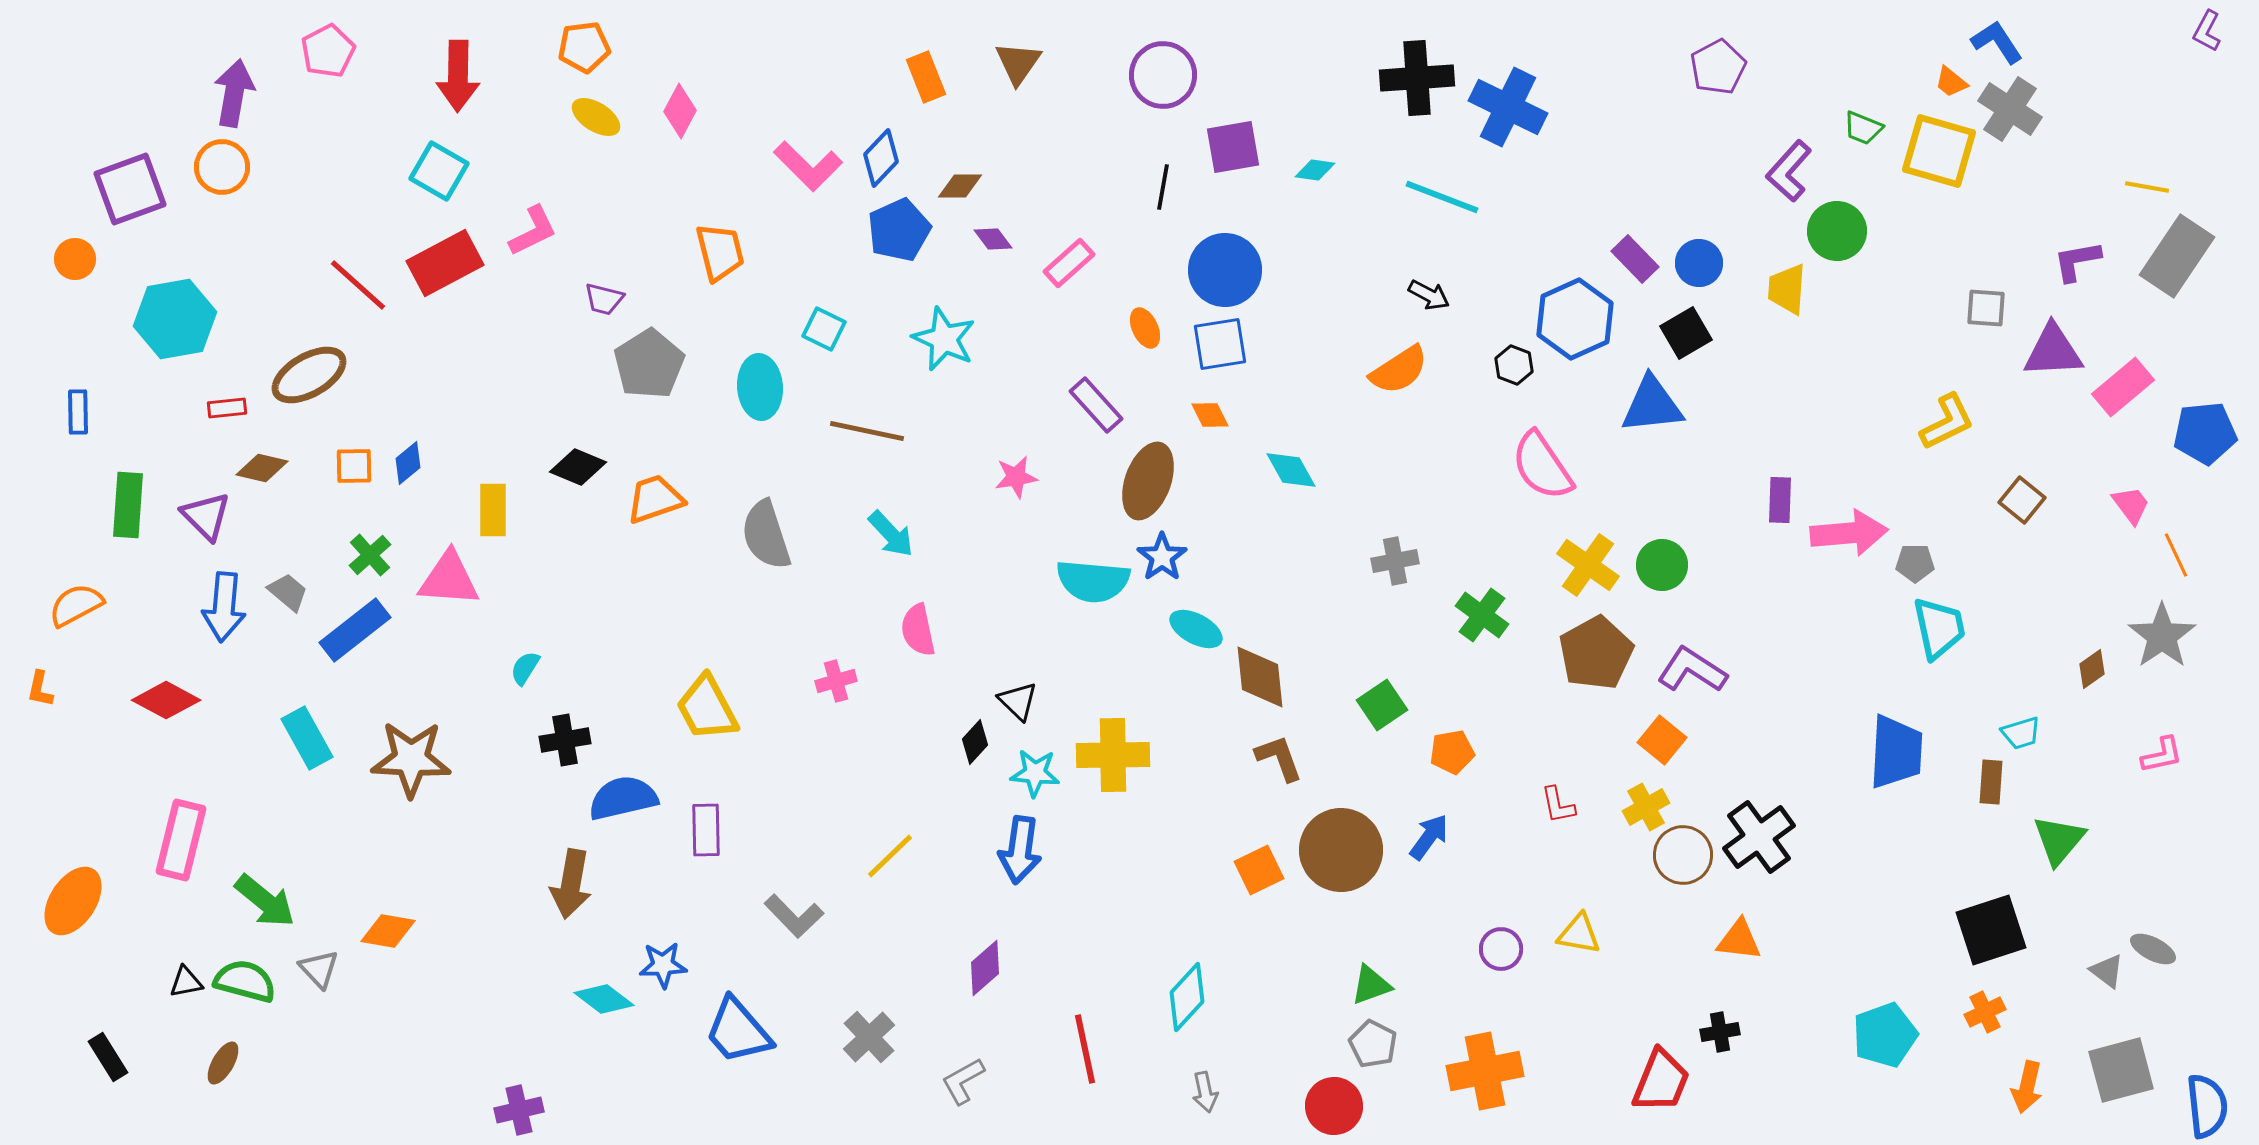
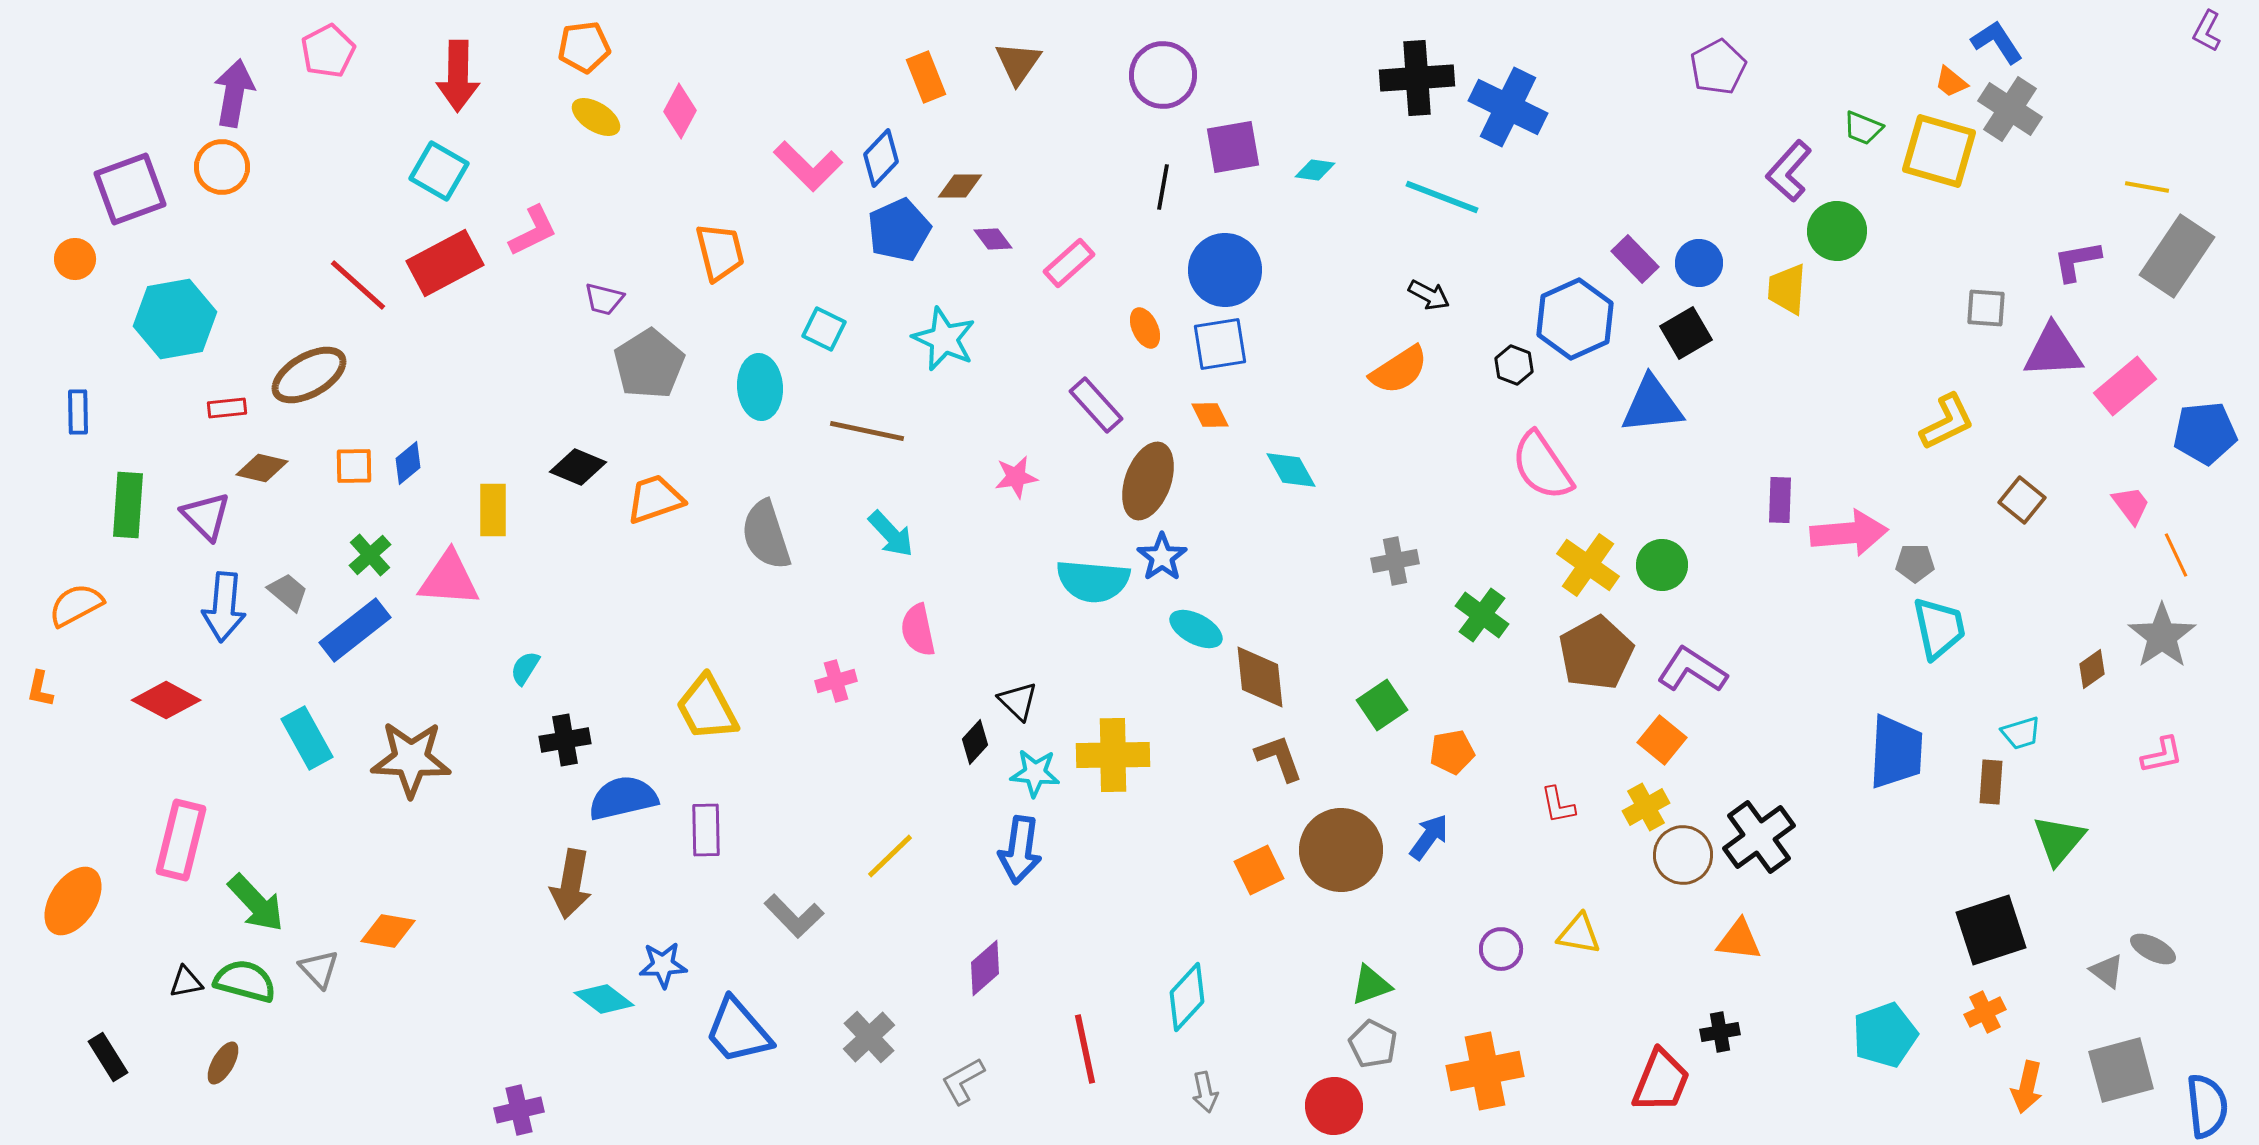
pink rectangle at (2123, 387): moved 2 px right, 1 px up
green arrow at (265, 901): moved 9 px left, 2 px down; rotated 8 degrees clockwise
